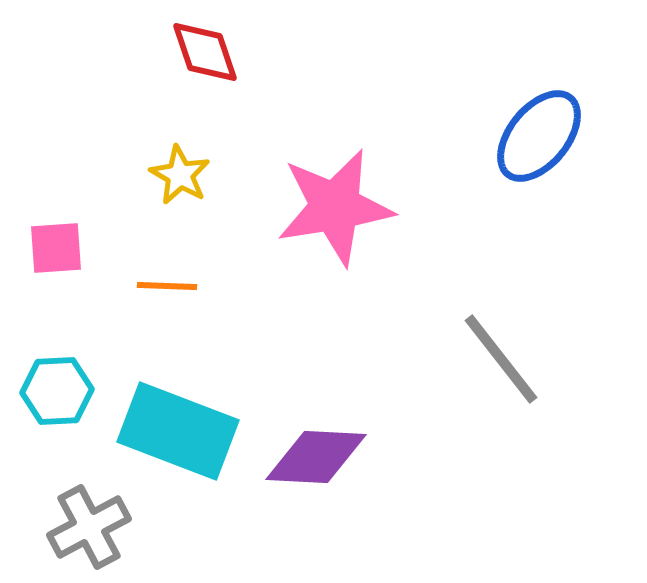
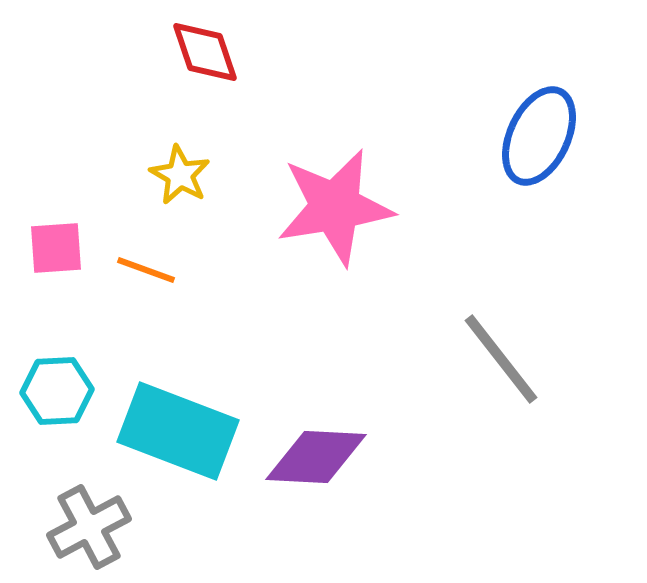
blue ellipse: rotated 14 degrees counterclockwise
orange line: moved 21 px left, 16 px up; rotated 18 degrees clockwise
